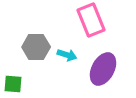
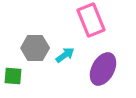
gray hexagon: moved 1 px left, 1 px down
cyan arrow: moved 2 px left; rotated 54 degrees counterclockwise
green square: moved 8 px up
